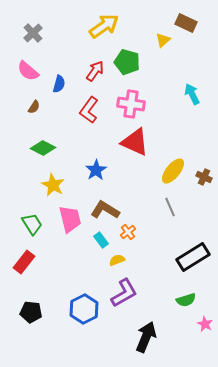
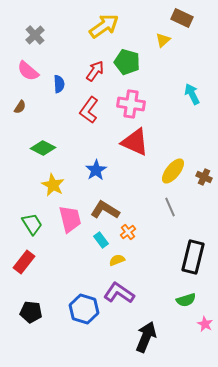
brown rectangle: moved 4 px left, 5 px up
gray cross: moved 2 px right, 2 px down
blue semicircle: rotated 18 degrees counterclockwise
brown semicircle: moved 14 px left
black rectangle: rotated 44 degrees counterclockwise
purple L-shape: moved 5 px left; rotated 116 degrees counterclockwise
blue hexagon: rotated 16 degrees counterclockwise
